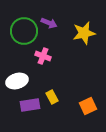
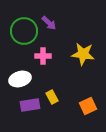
purple arrow: rotated 21 degrees clockwise
yellow star: moved 1 px left, 21 px down; rotated 20 degrees clockwise
pink cross: rotated 21 degrees counterclockwise
white ellipse: moved 3 px right, 2 px up
